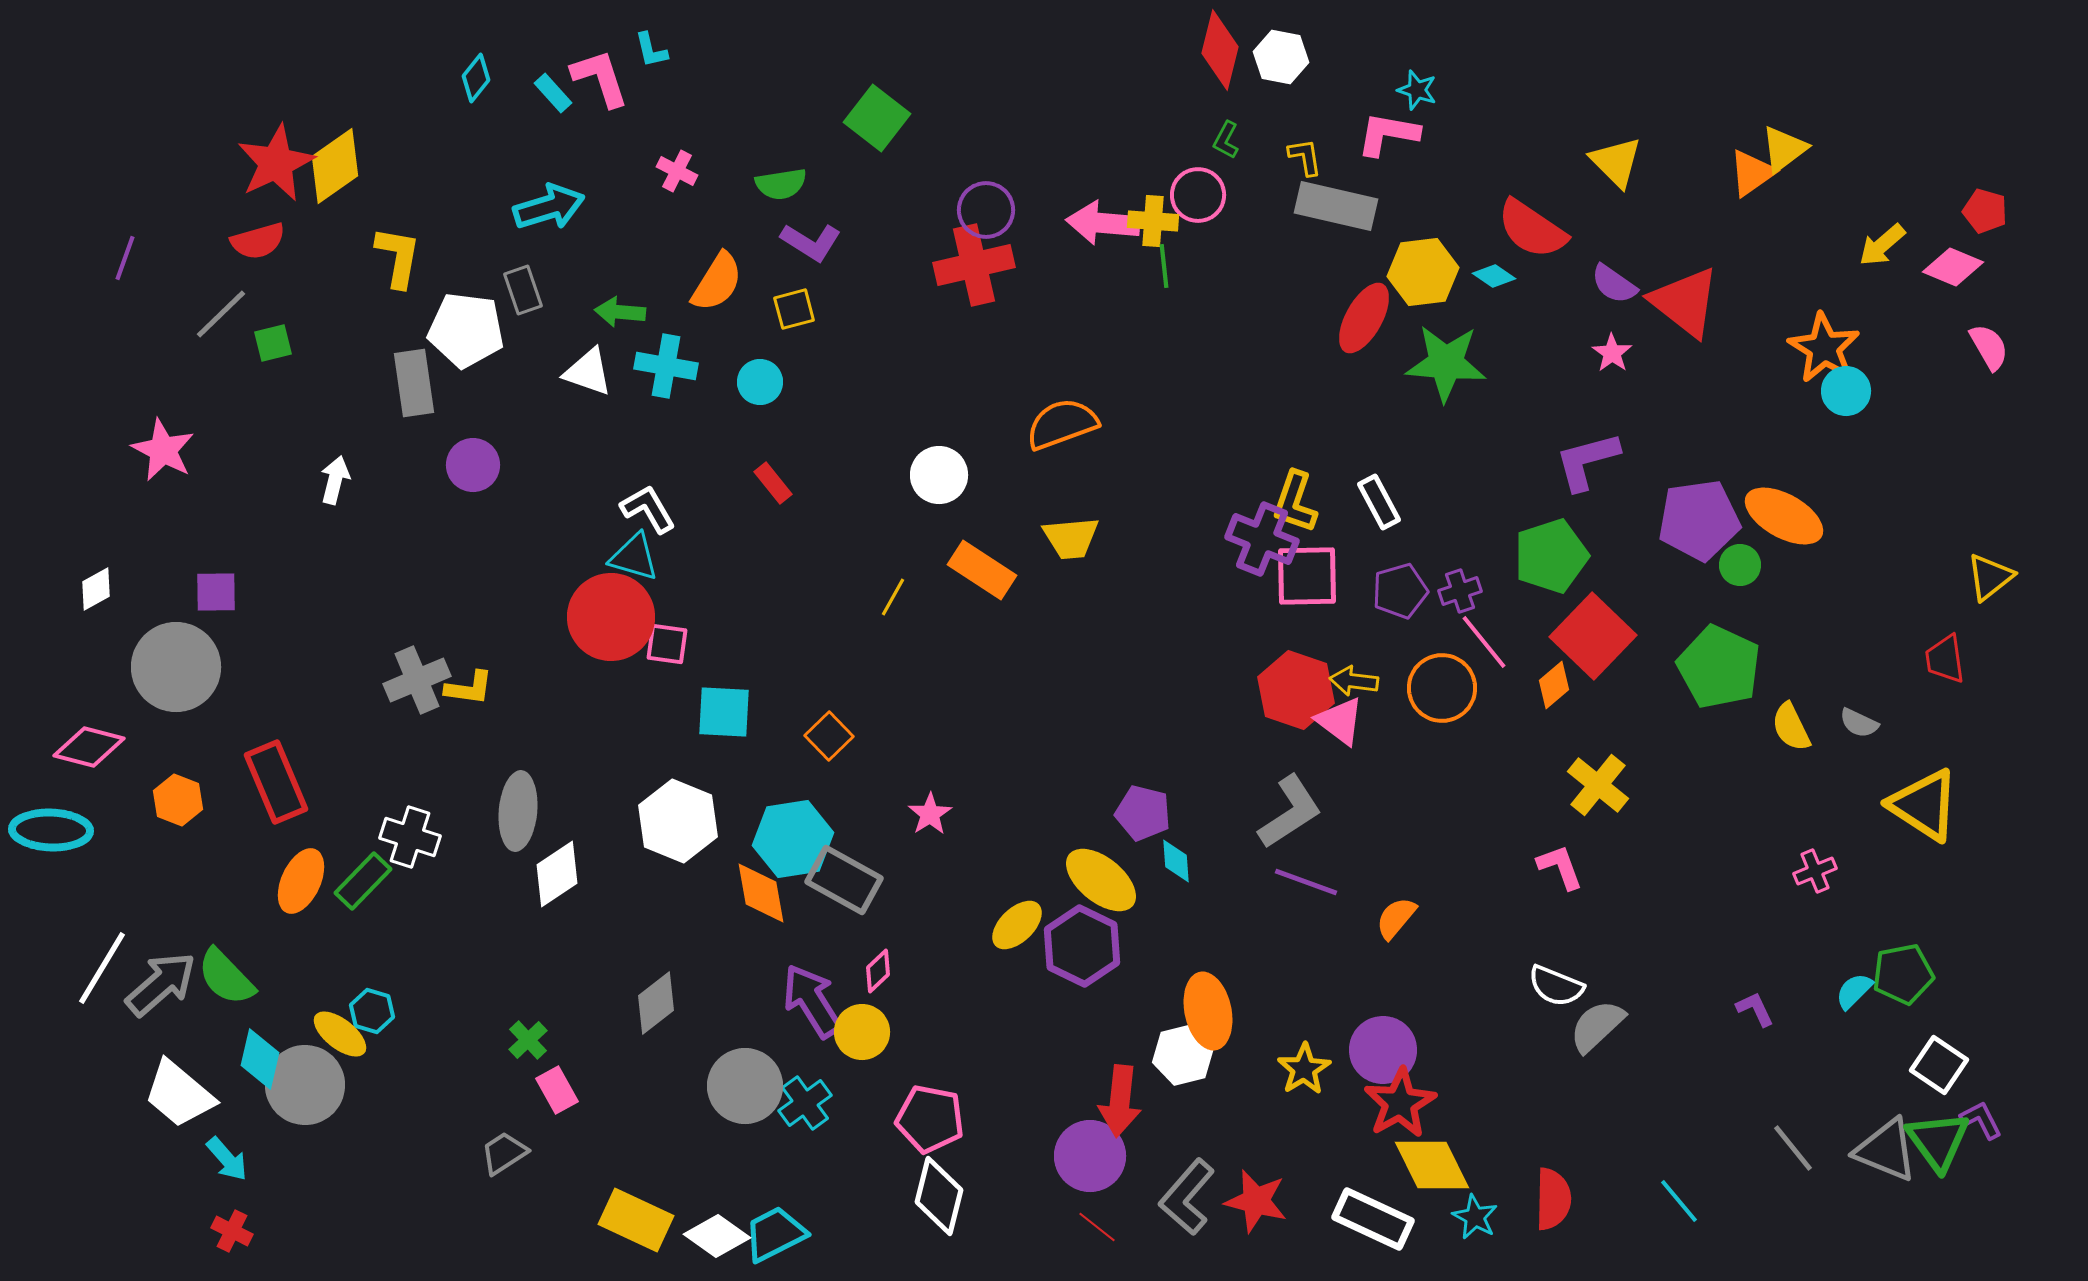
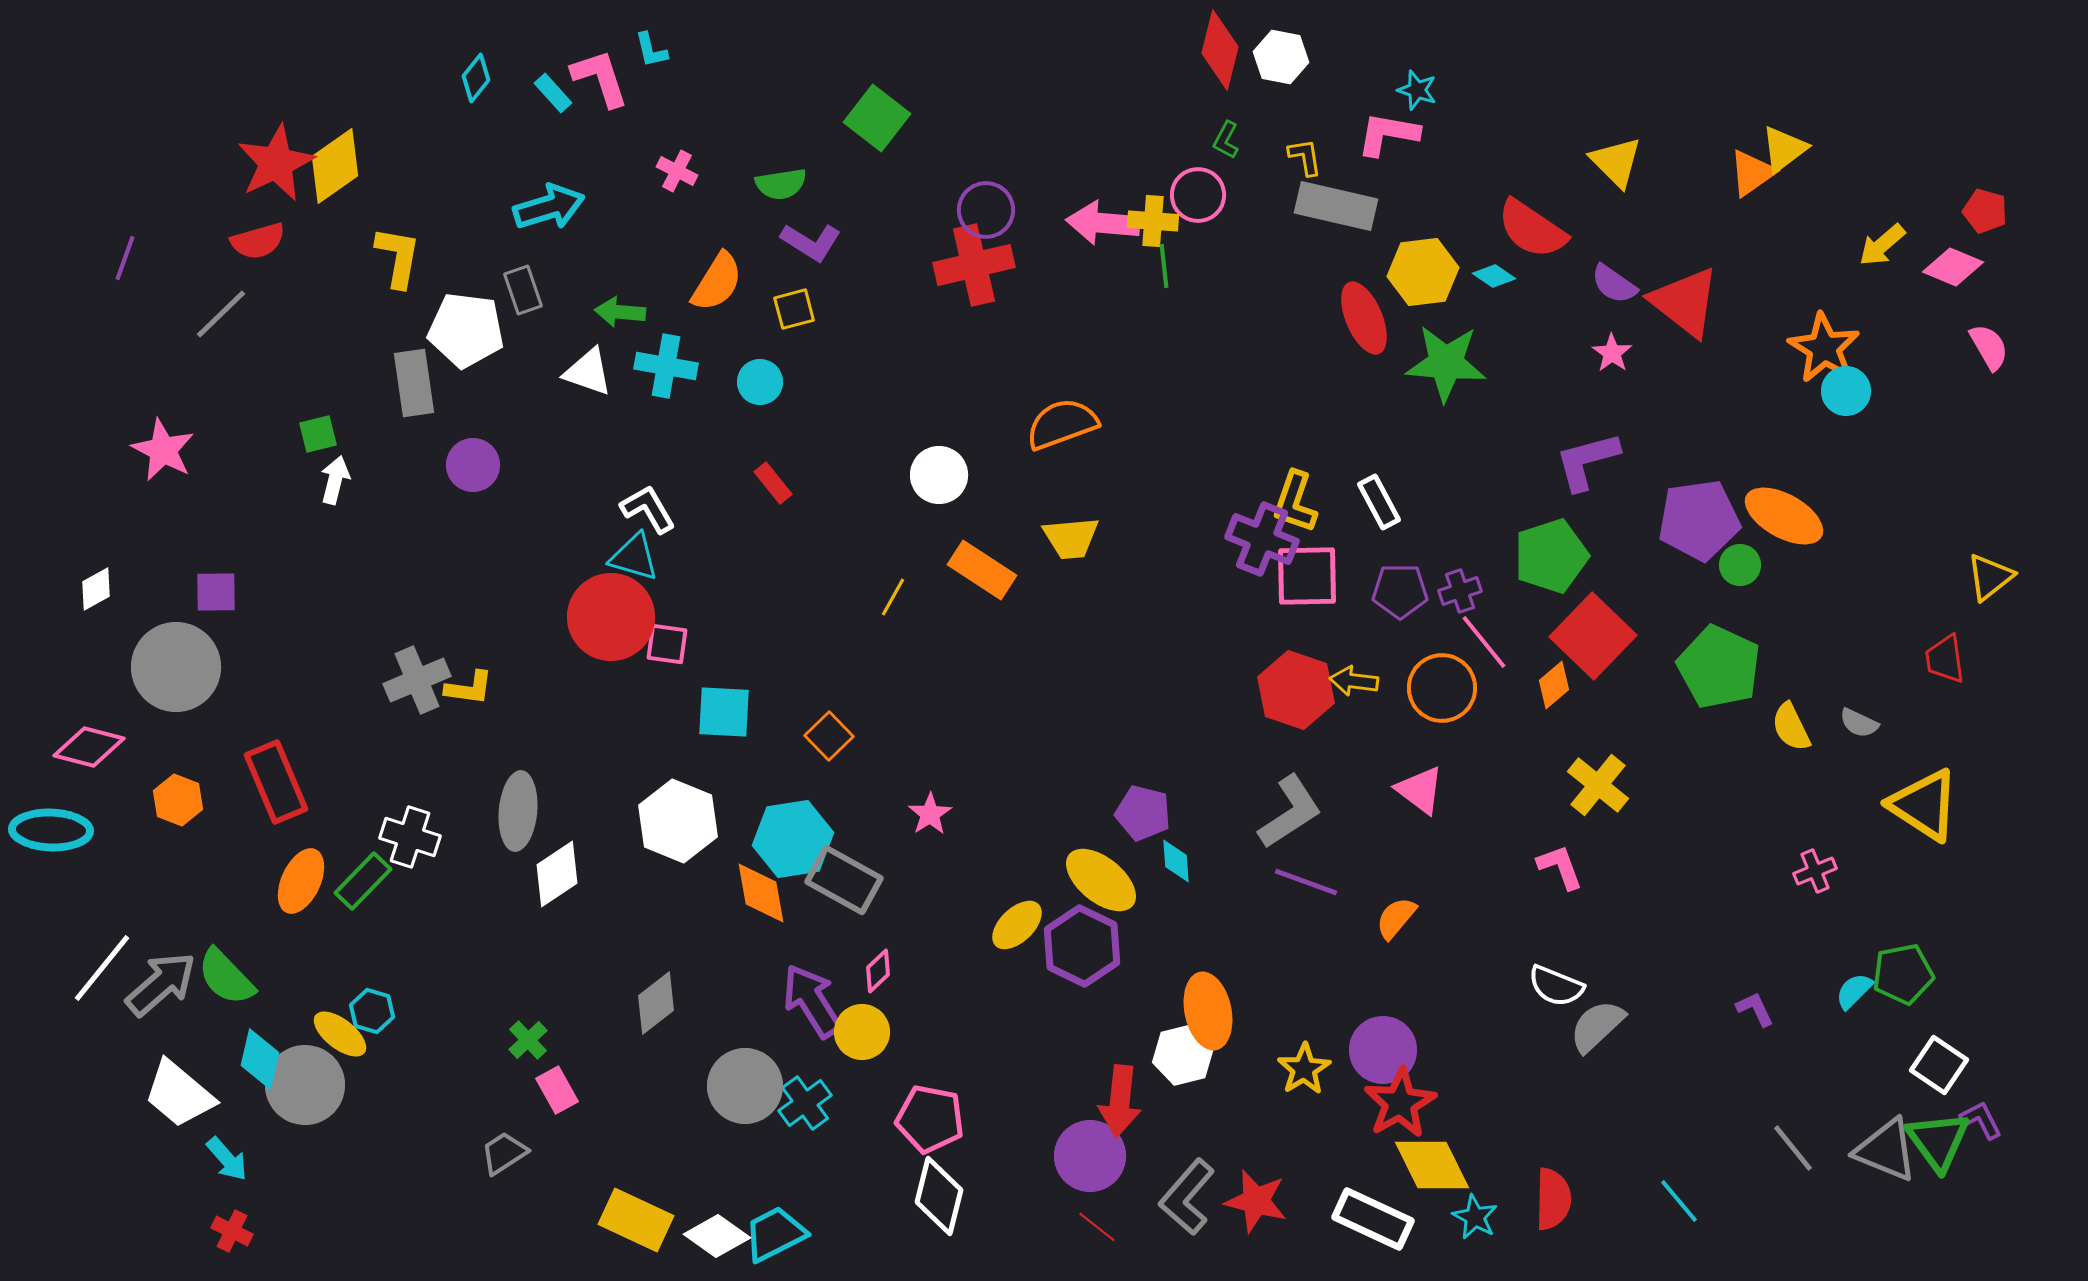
red ellipse at (1364, 318): rotated 52 degrees counterclockwise
green square at (273, 343): moved 45 px right, 91 px down
purple pentagon at (1400, 591): rotated 16 degrees clockwise
pink triangle at (1340, 721): moved 80 px right, 69 px down
white line at (102, 968): rotated 8 degrees clockwise
